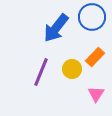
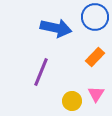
blue circle: moved 3 px right
blue arrow: rotated 116 degrees counterclockwise
yellow circle: moved 32 px down
